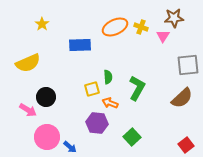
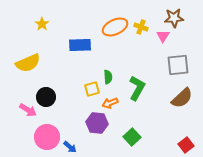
gray square: moved 10 px left
orange arrow: rotated 42 degrees counterclockwise
